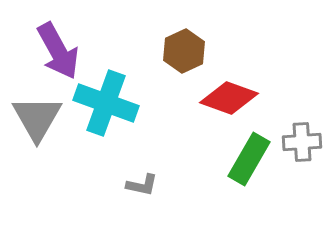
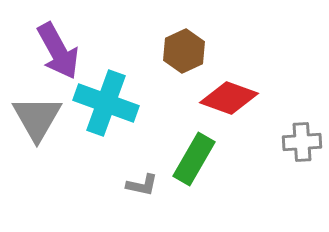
green rectangle: moved 55 px left
